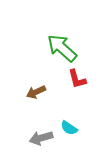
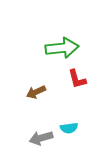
green arrow: rotated 132 degrees clockwise
cyan semicircle: rotated 42 degrees counterclockwise
